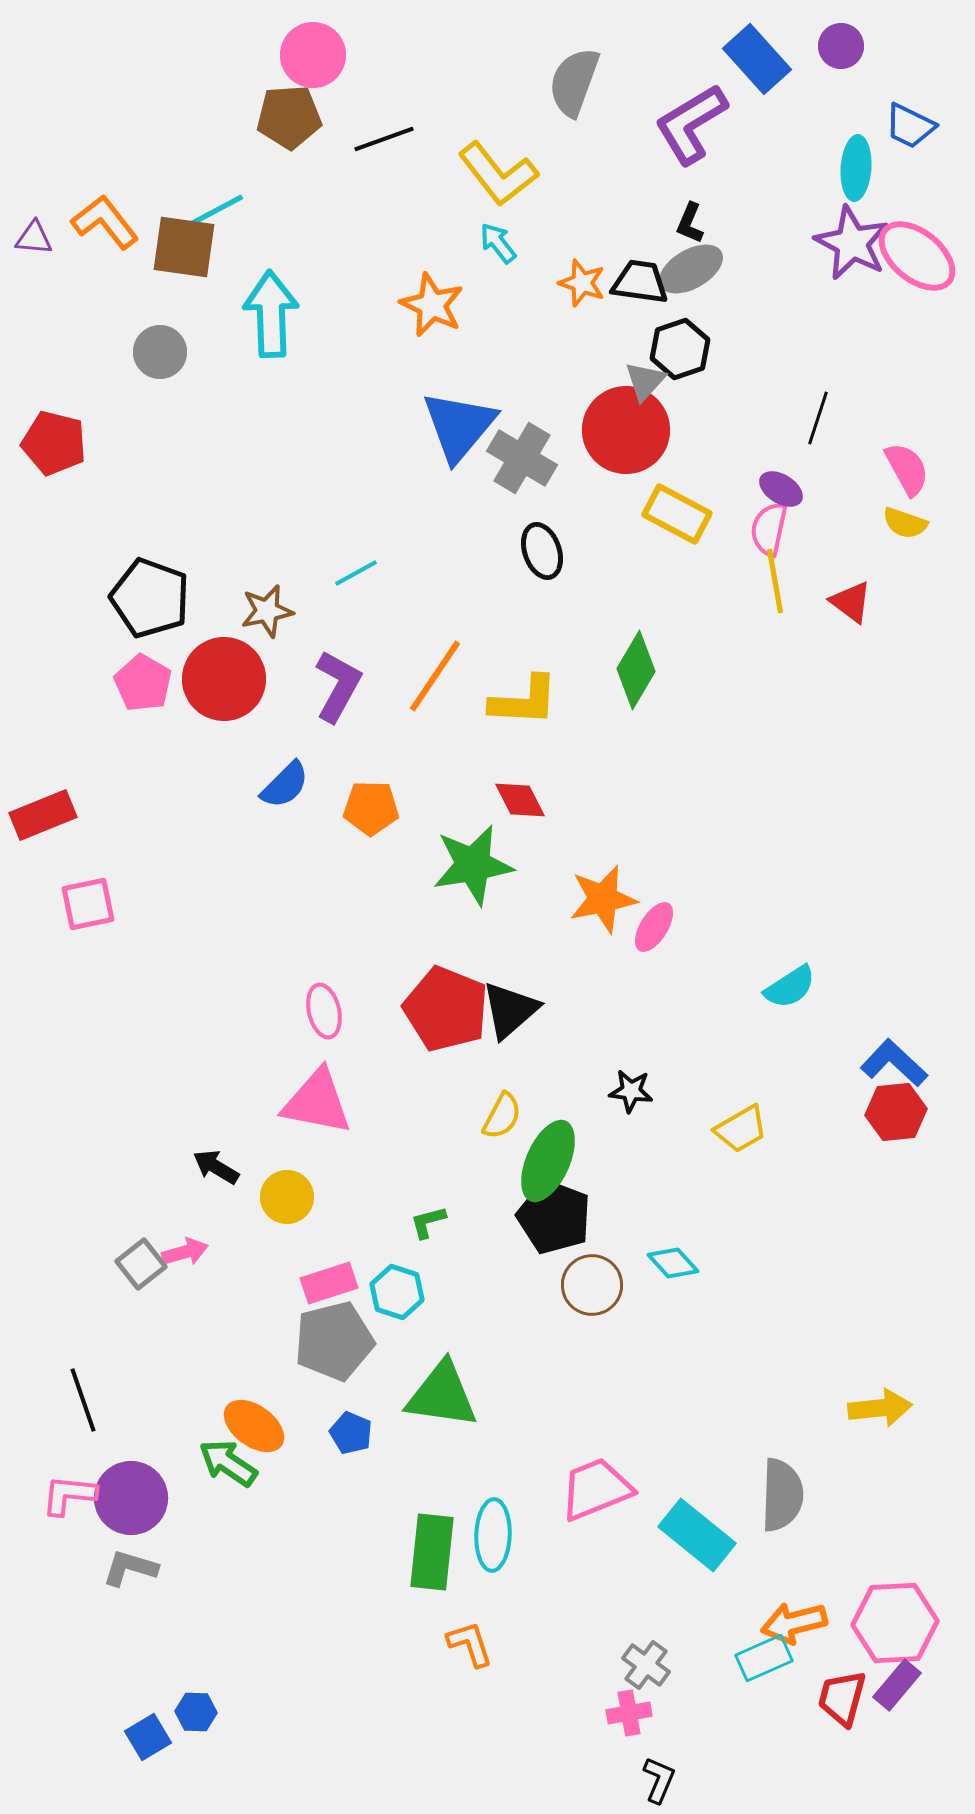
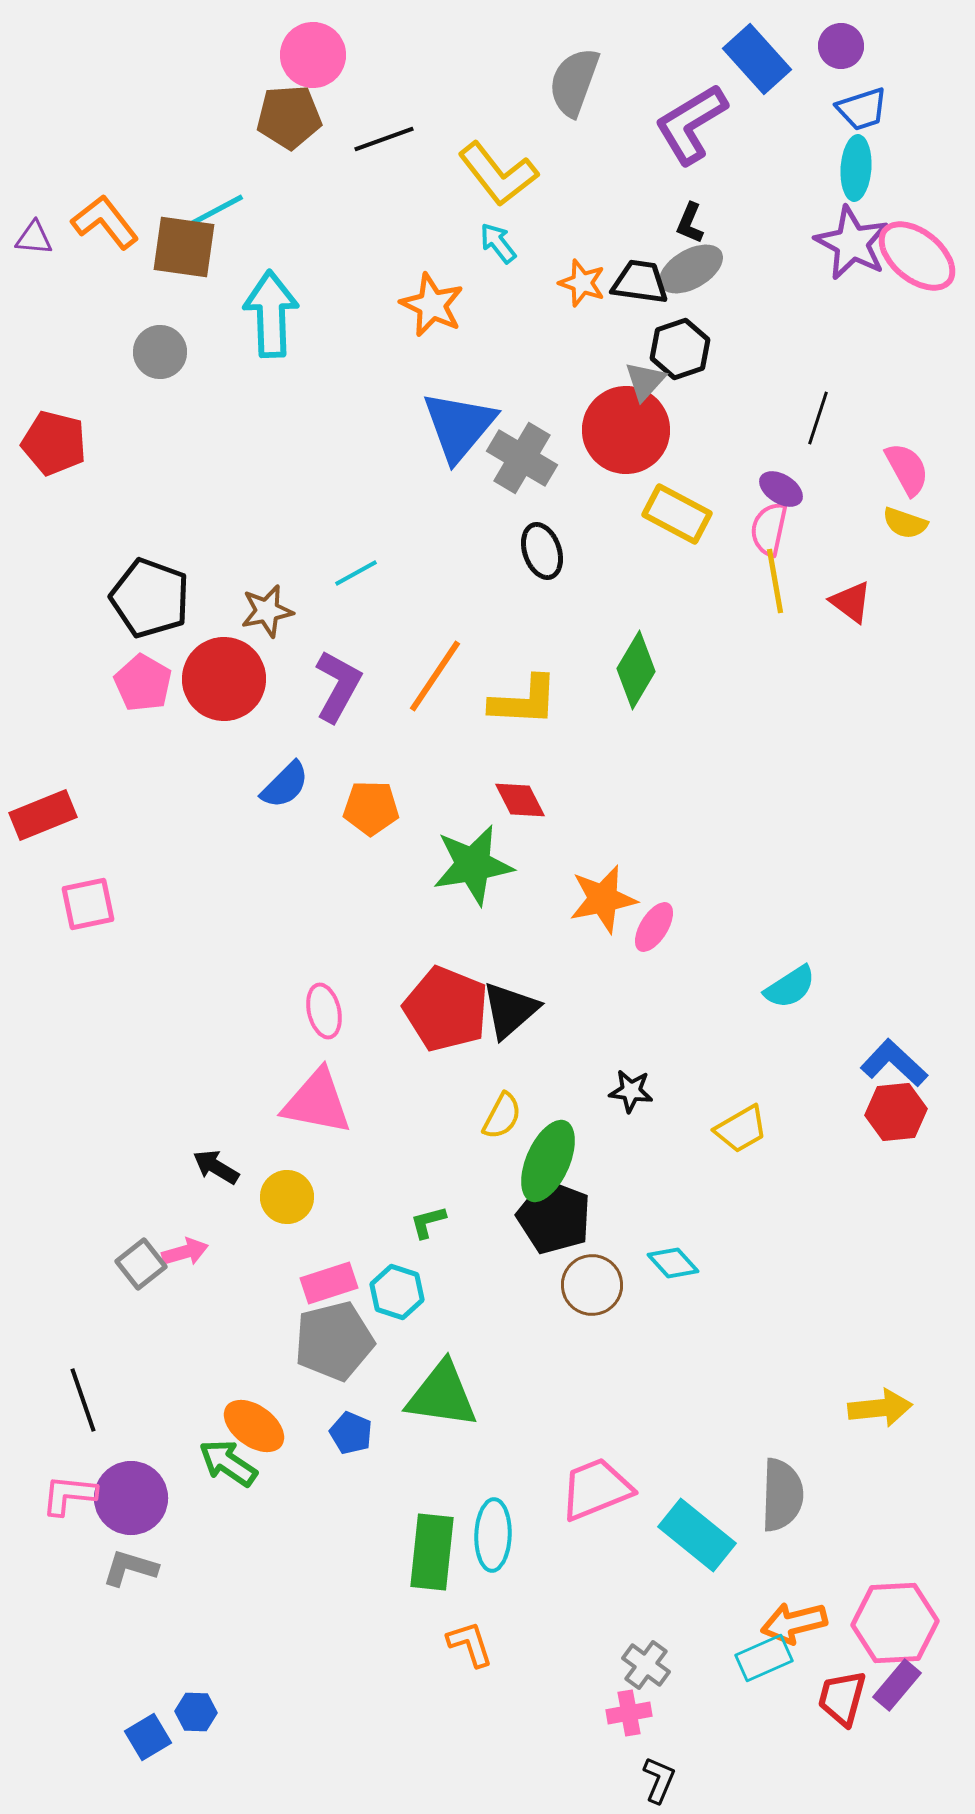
blue trapezoid at (910, 126): moved 48 px left, 17 px up; rotated 44 degrees counterclockwise
